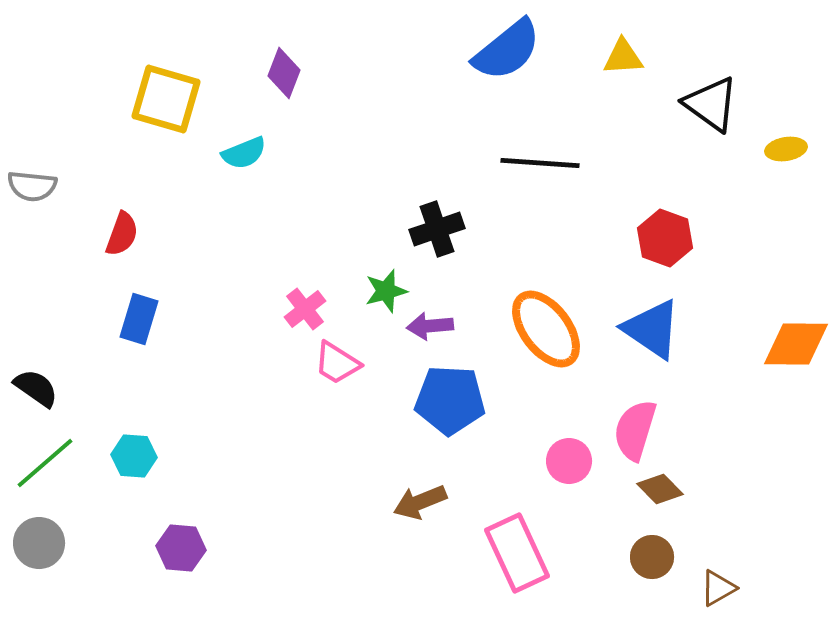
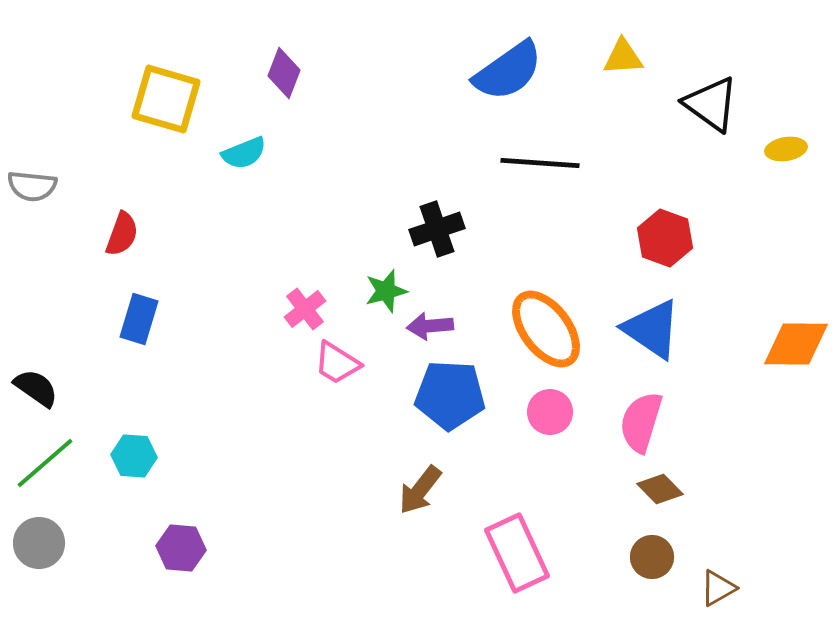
blue semicircle: moved 1 px right, 21 px down; rotated 4 degrees clockwise
blue pentagon: moved 5 px up
pink semicircle: moved 6 px right, 8 px up
pink circle: moved 19 px left, 49 px up
brown arrow: moved 12 px up; rotated 30 degrees counterclockwise
